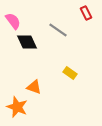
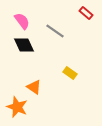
red rectangle: rotated 24 degrees counterclockwise
pink semicircle: moved 9 px right
gray line: moved 3 px left, 1 px down
black diamond: moved 3 px left, 3 px down
orange triangle: rotated 14 degrees clockwise
